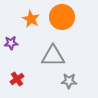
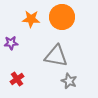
orange star: rotated 24 degrees counterclockwise
gray triangle: moved 3 px right; rotated 10 degrees clockwise
gray star: rotated 21 degrees clockwise
